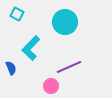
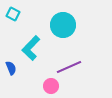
cyan square: moved 4 px left
cyan circle: moved 2 px left, 3 px down
